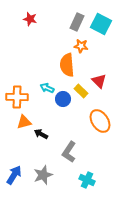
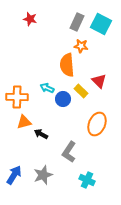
orange ellipse: moved 3 px left, 3 px down; rotated 55 degrees clockwise
